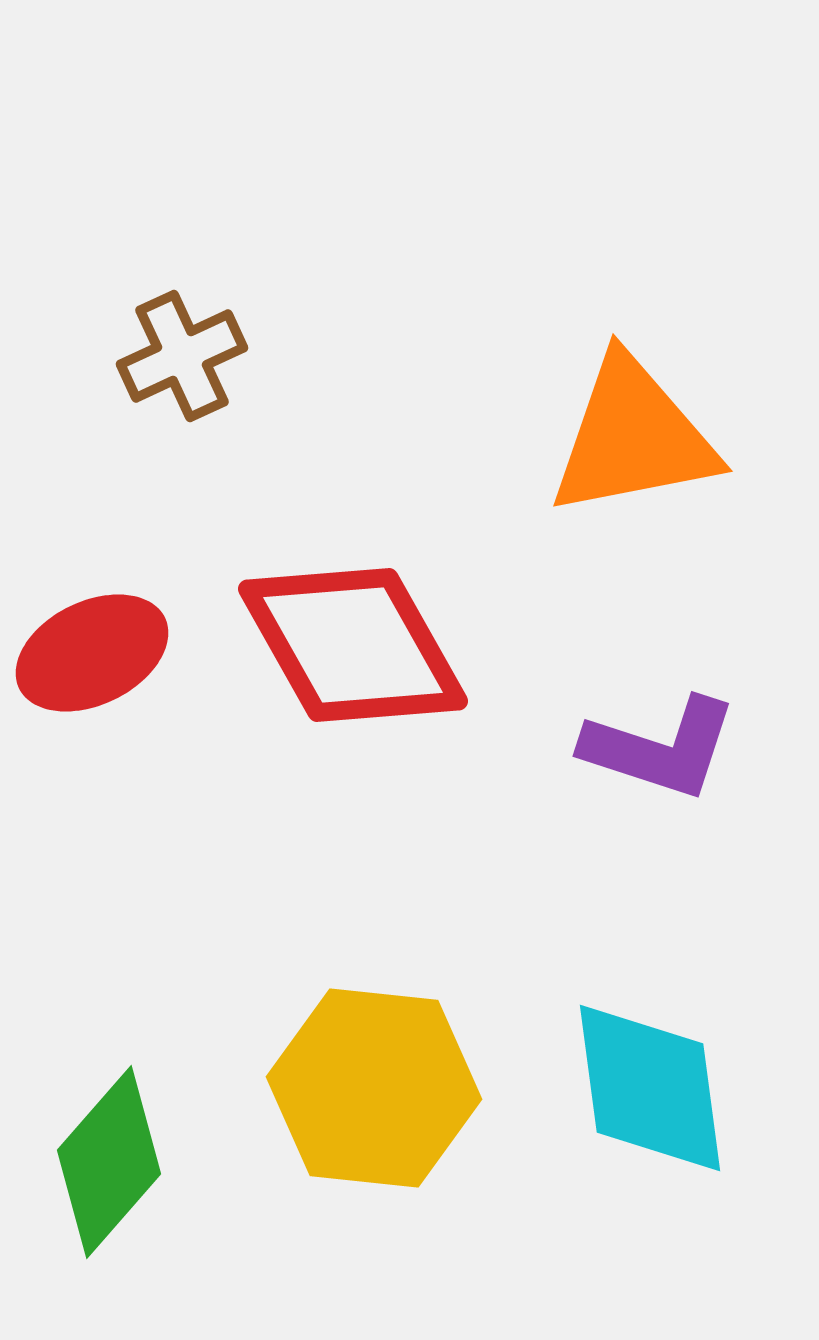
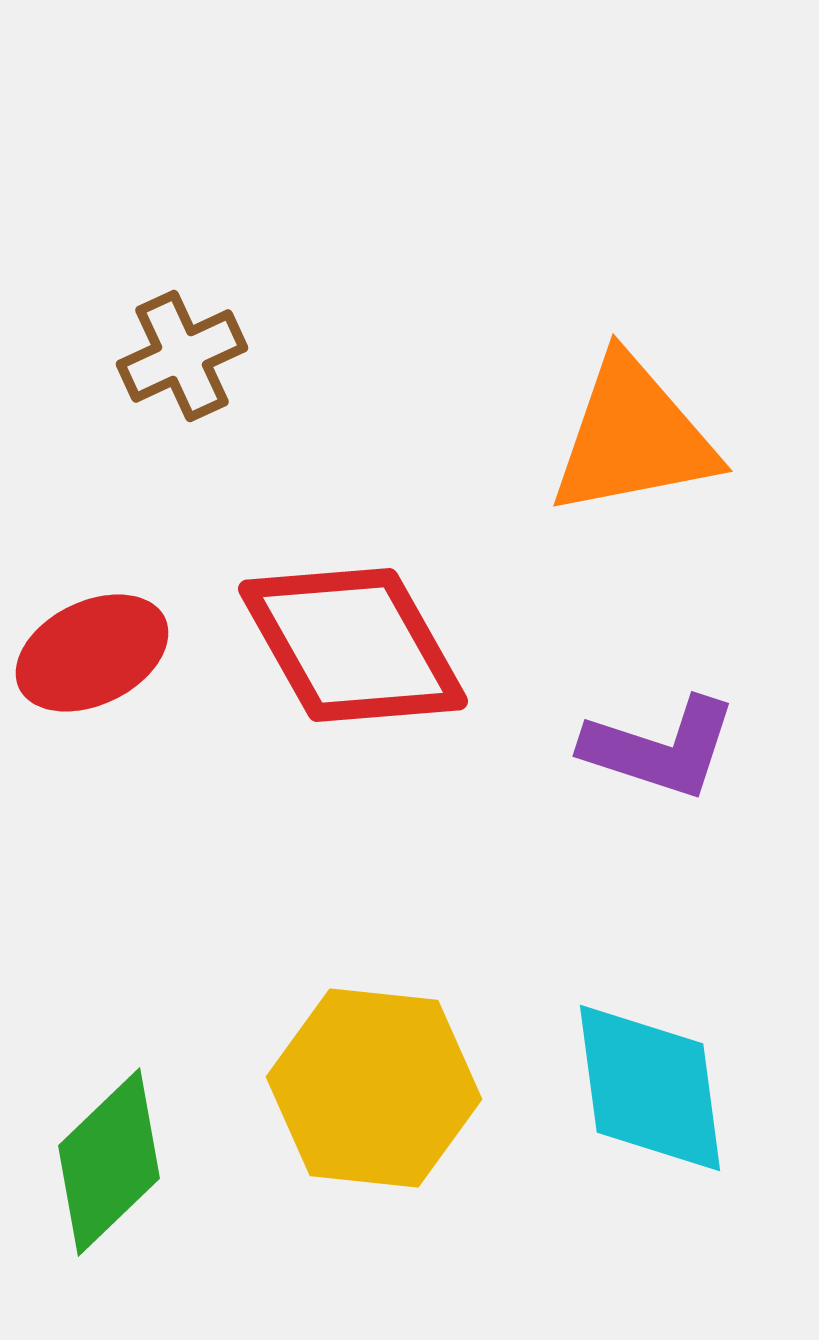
green diamond: rotated 5 degrees clockwise
